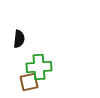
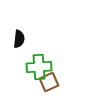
brown square: moved 20 px right; rotated 12 degrees counterclockwise
